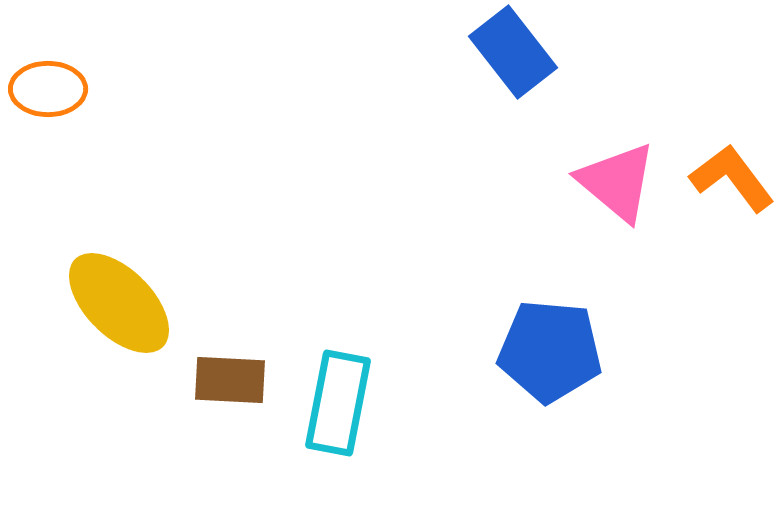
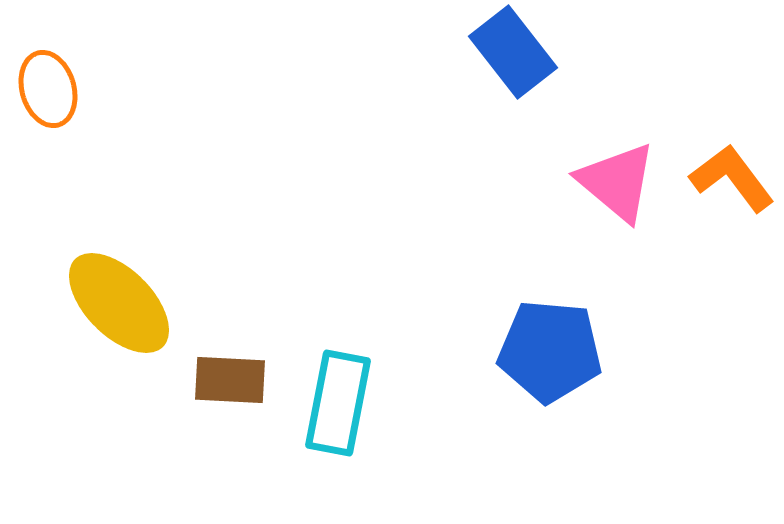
orange ellipse: rotated 74 degrees clockwise
